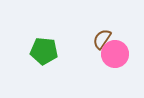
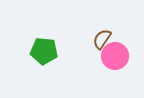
pink circle: moved 2 px down
